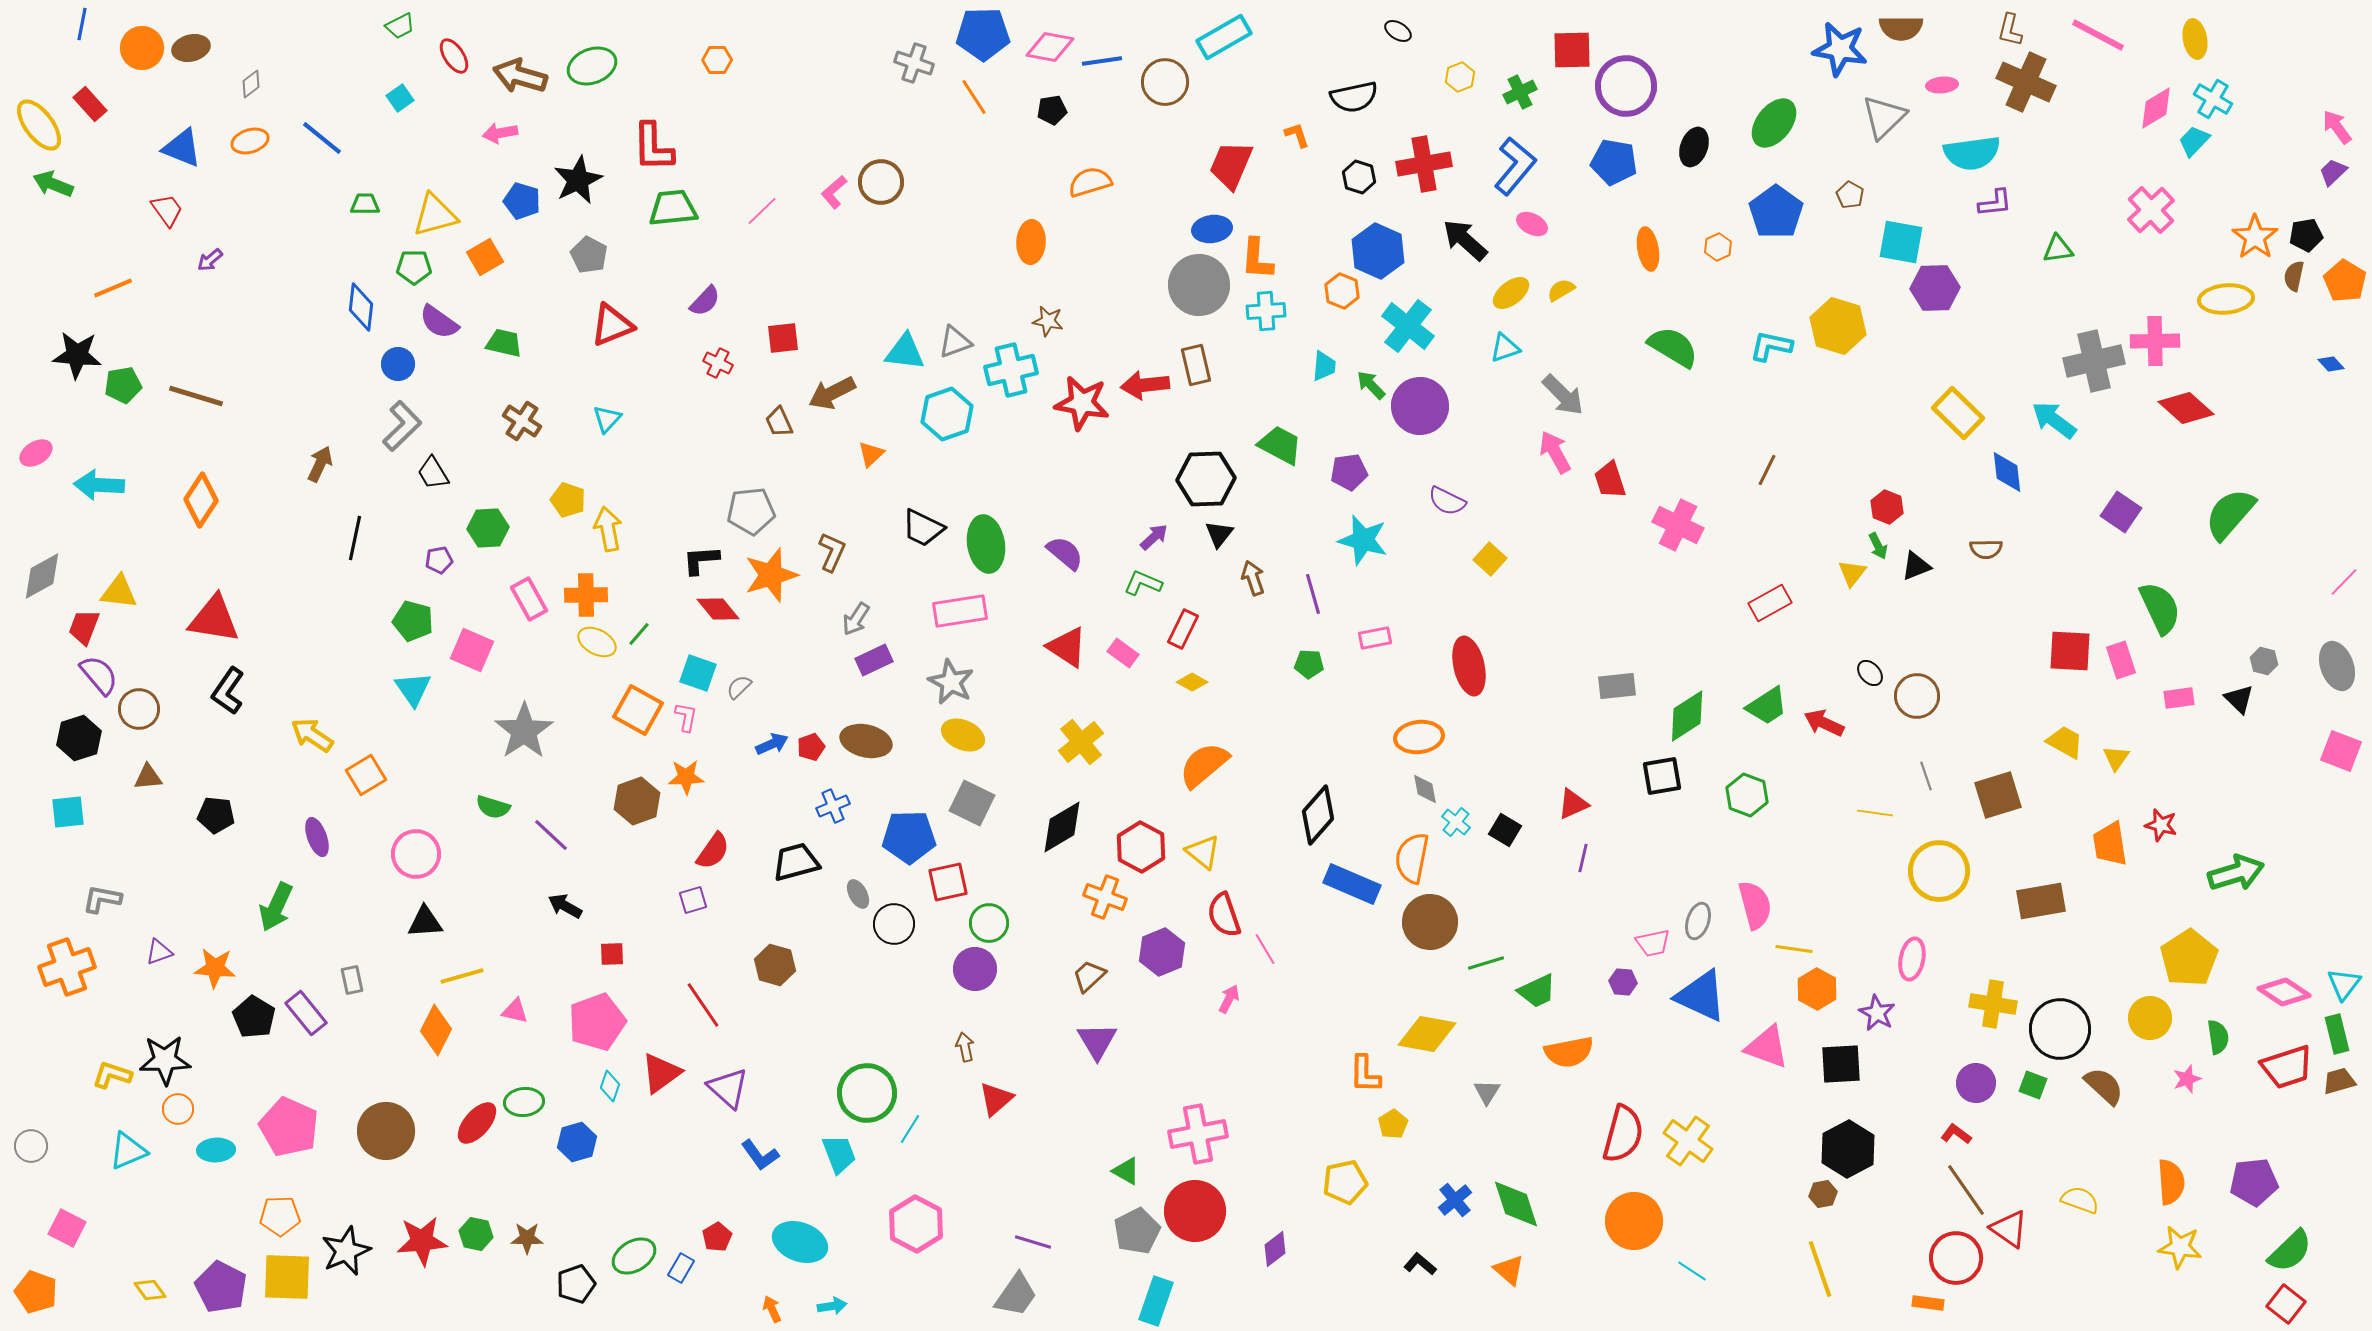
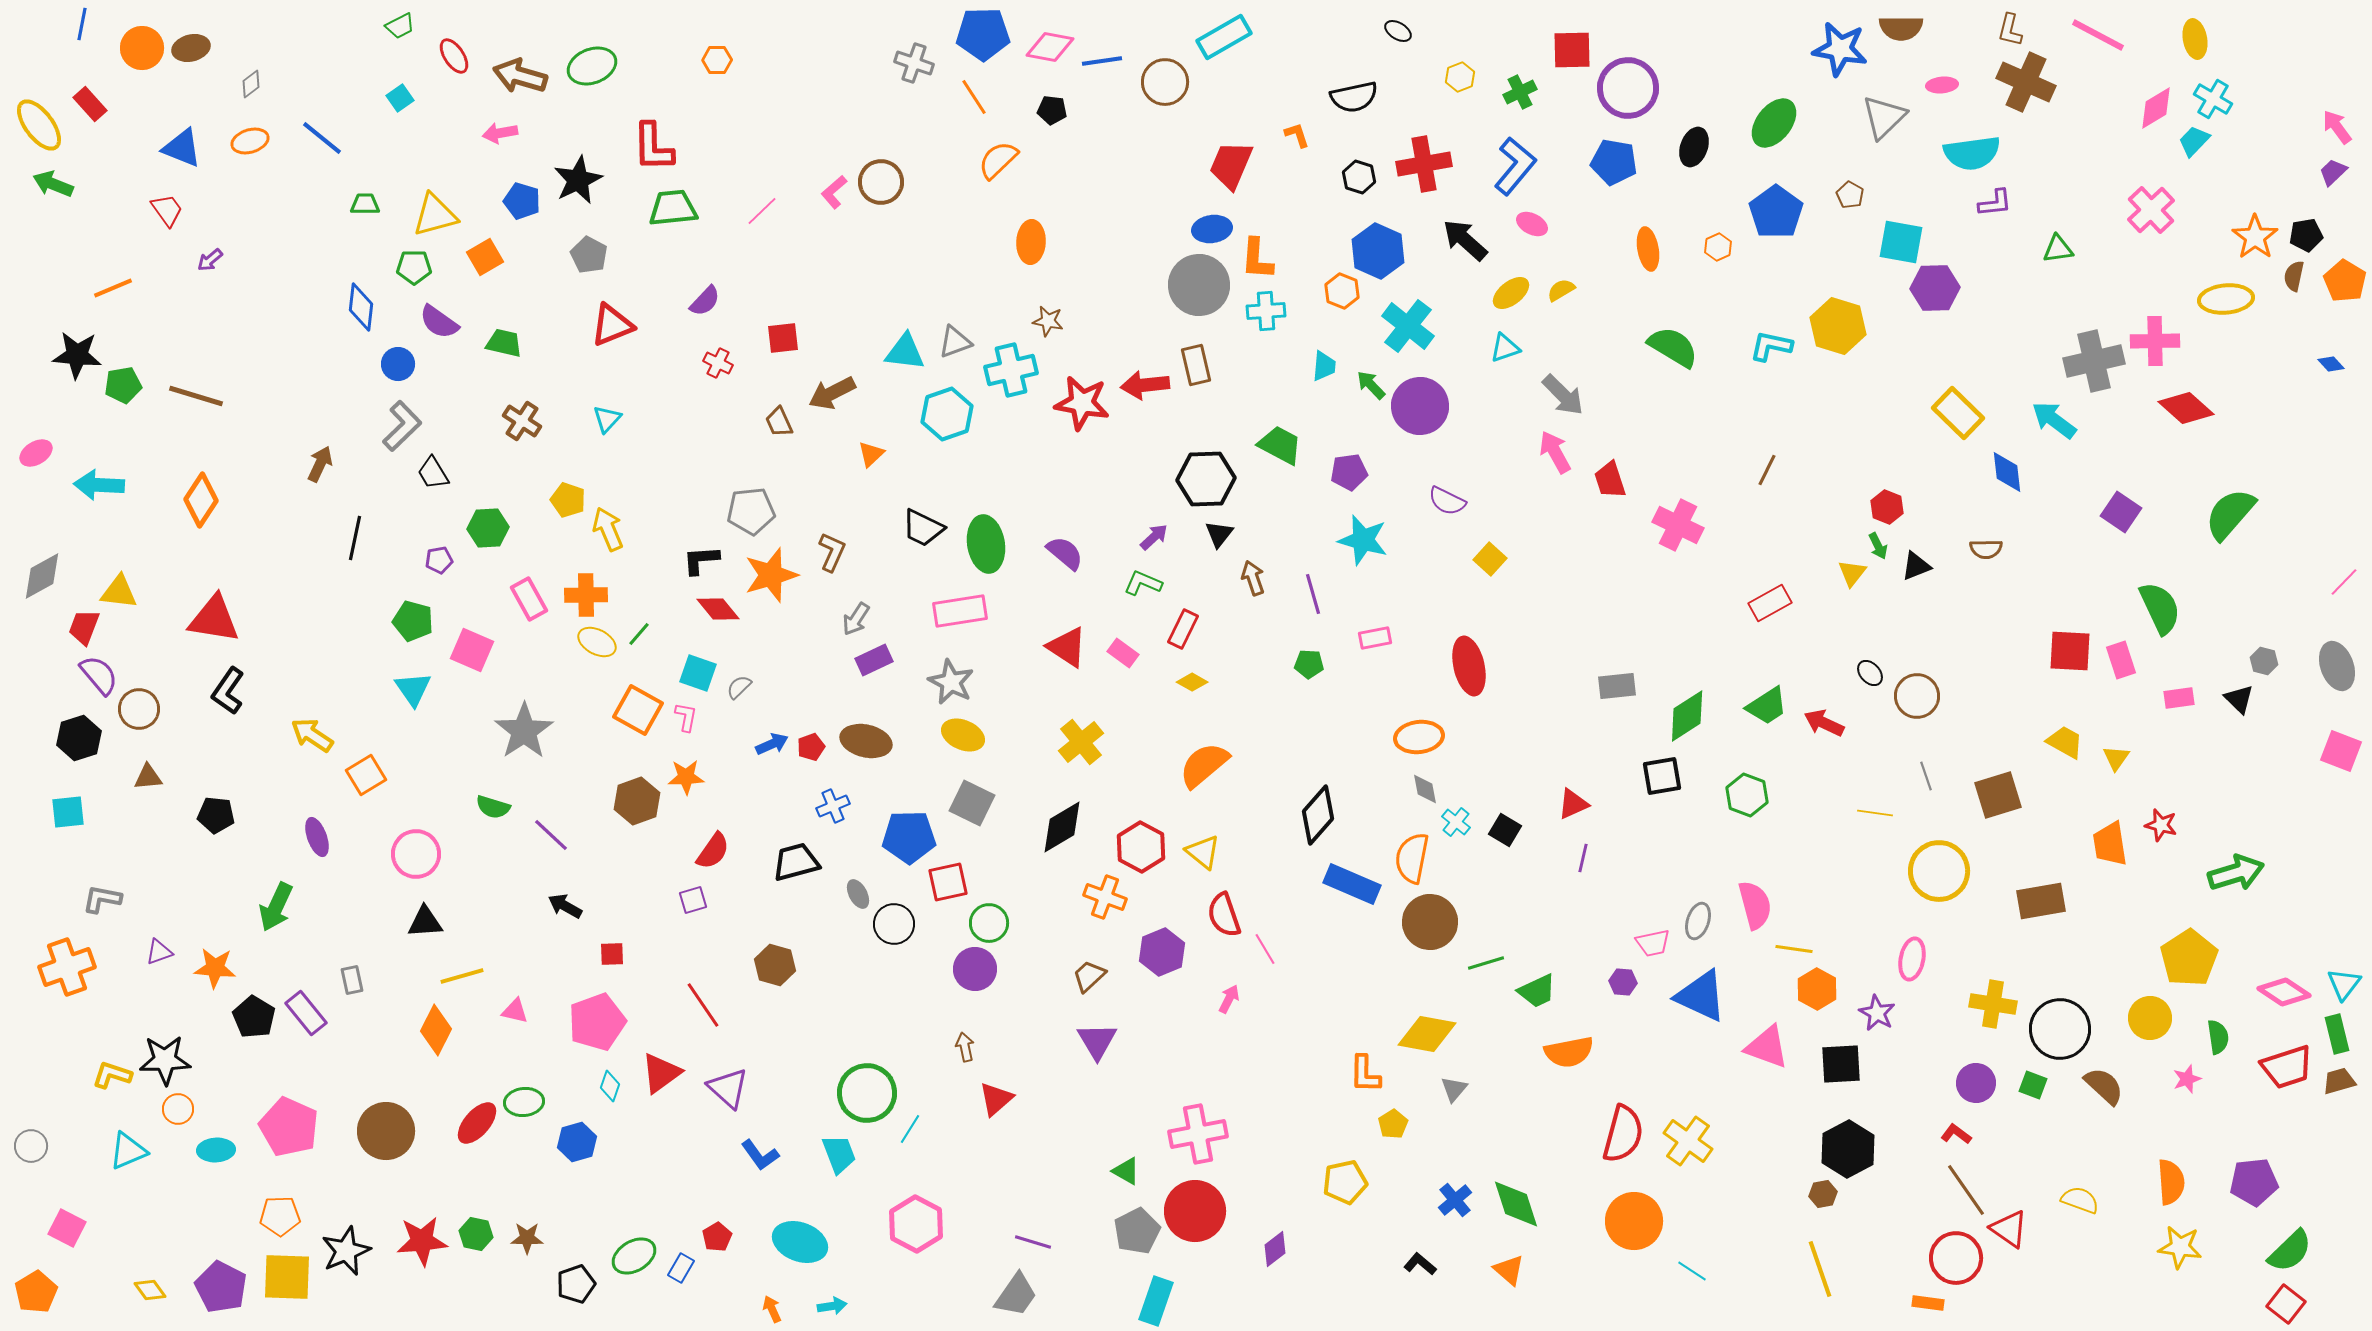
purple circle at (1626, 86): moved 2 px right, 2 px down
black pentagon at (1052, 110): rotated 16 degrees clockwise
orange semicircle at (1090, 182): moved 92 px left, 22 px up; rotated 27 degrees counterclockwise
yellow arrow at (608, 529): rotated 12 degrees counterclockwise
gray triangle at (1487, 1092): moved 33 px left, 3 px up; rotated 8 degrees clockwise
orange pentagon at (36, 1292): rotated 21 degrees clockwise
